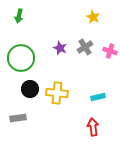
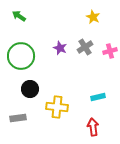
green arrow: rotated 112 degrees clockwise
pink cross: rotated 32 degrees counterclockwise
green circle: moved 2 px up
yellow cross: moved 14 px down
